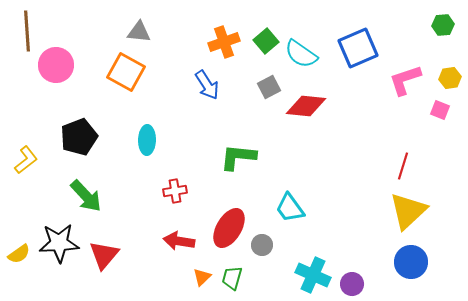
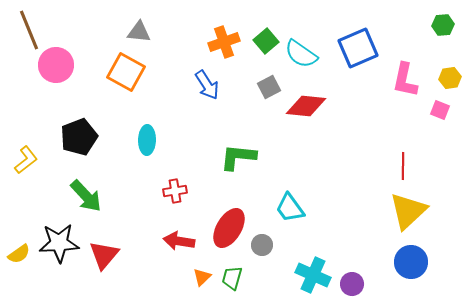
brown line: moved 2 px right, 1 px up; rotated 18 degrees counterclockwise
pink L-shape: rotated 60 degrees counterclockwise
red line: rotated 16 degrees counterclockwise
